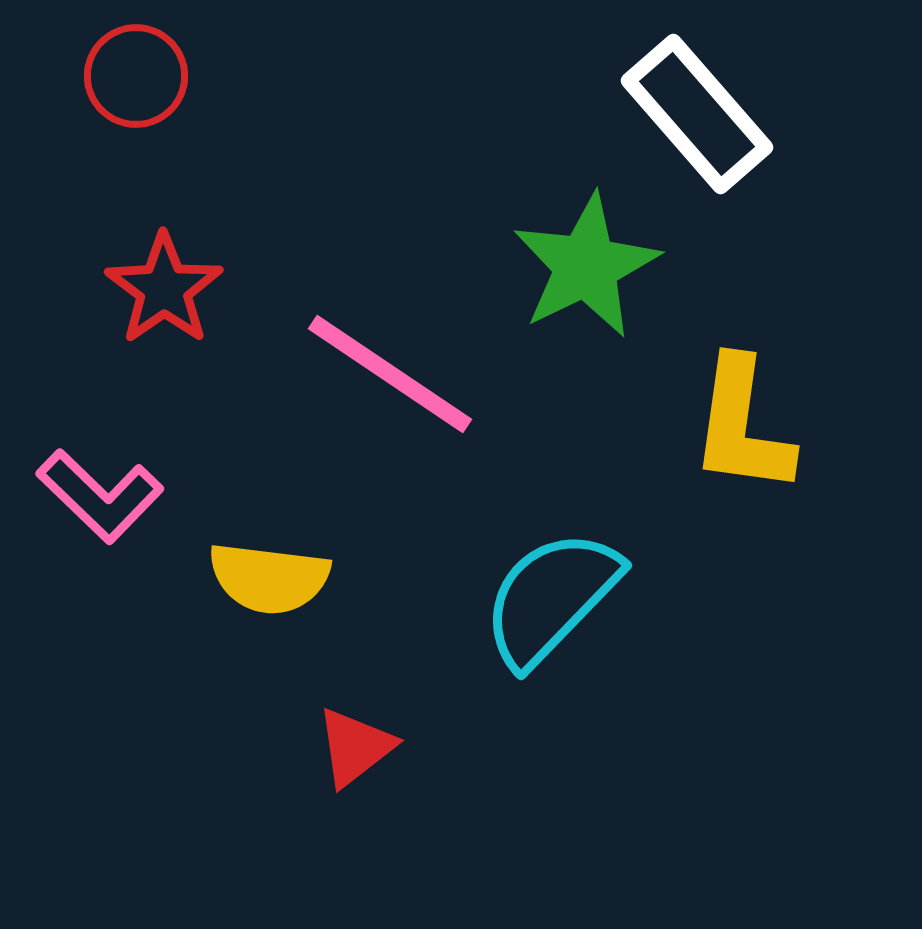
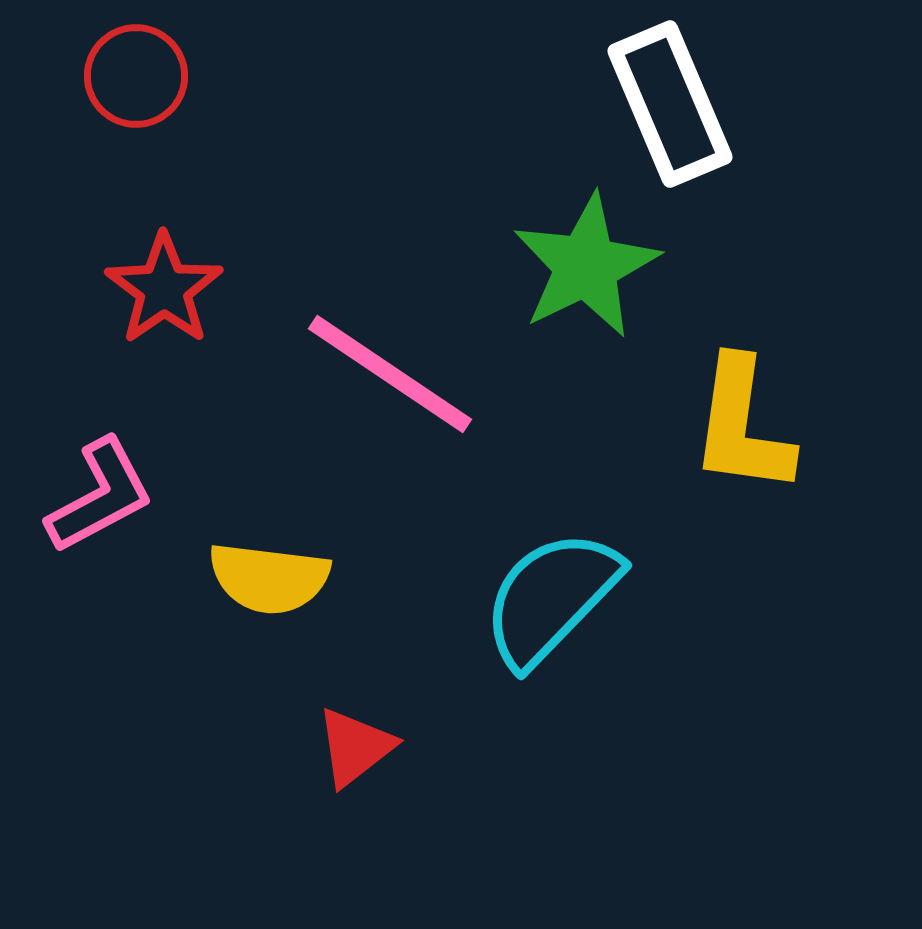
white rectangle: moved 27 px left, 10 px up; rotated 18 degrees clockwise
pink L-shape: rotated 72 degrees counterclockwise
